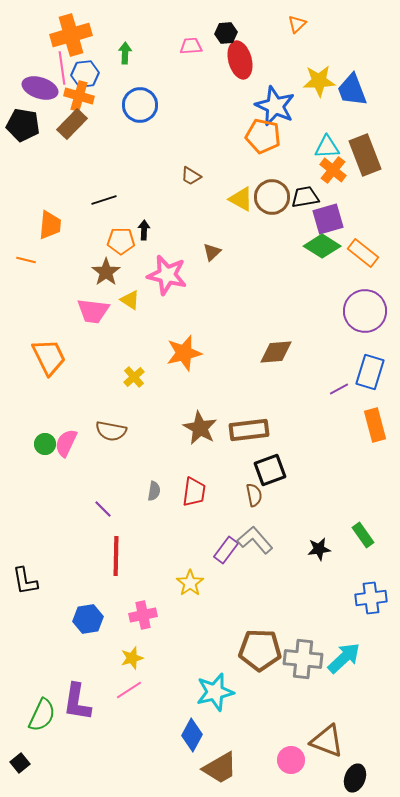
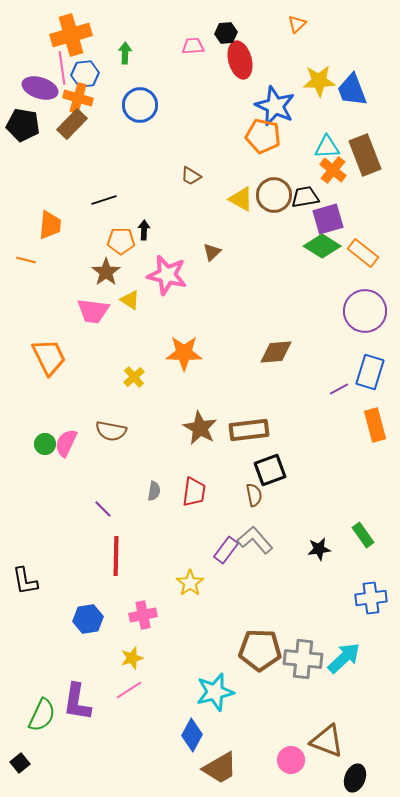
pink trapezoid at (191, 46): moved 2 px right
orange cross at (79, 96): moved 1 px left, 2 px down
brown circle at (272, 197): moved 2 px right, 2 px up
orange star at (184, 353): rotated 15 degrees clockwise
